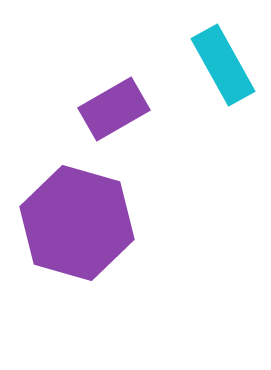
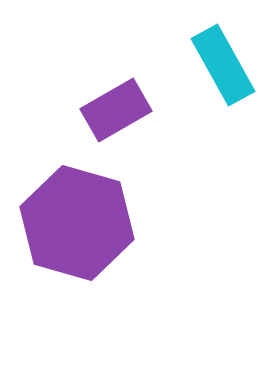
purple rectangle: moved 2 px right, 1 px down
